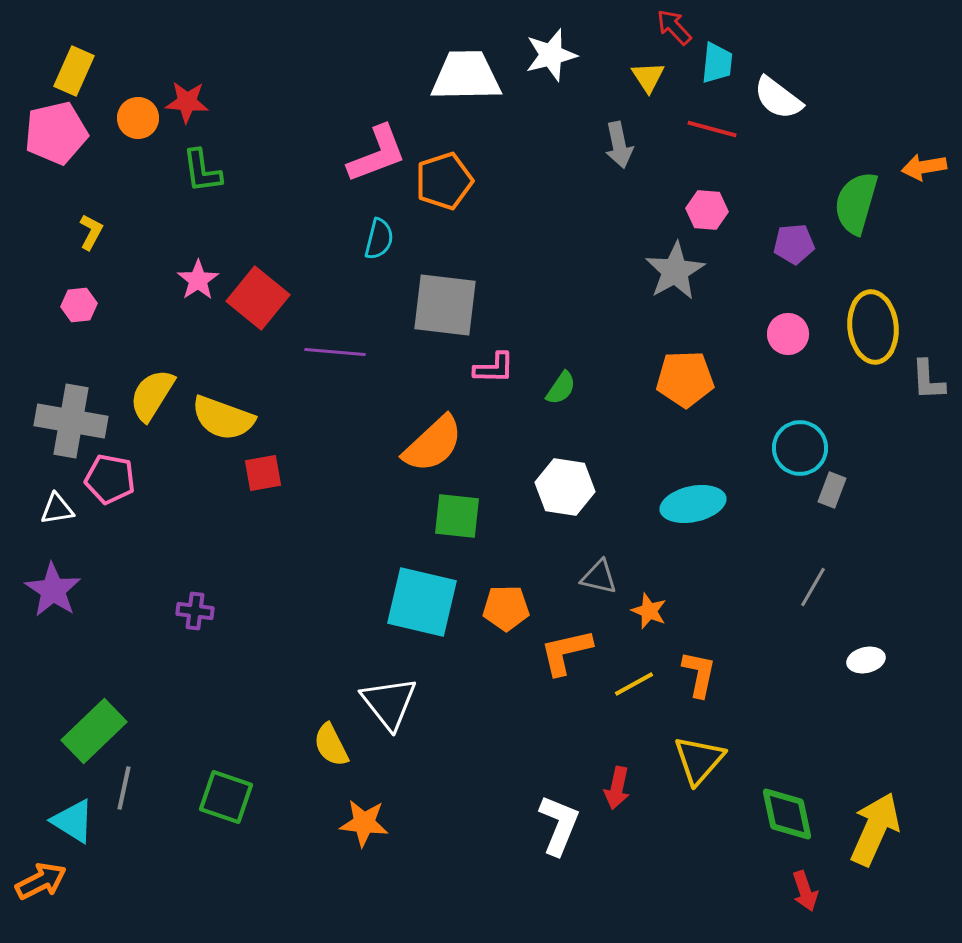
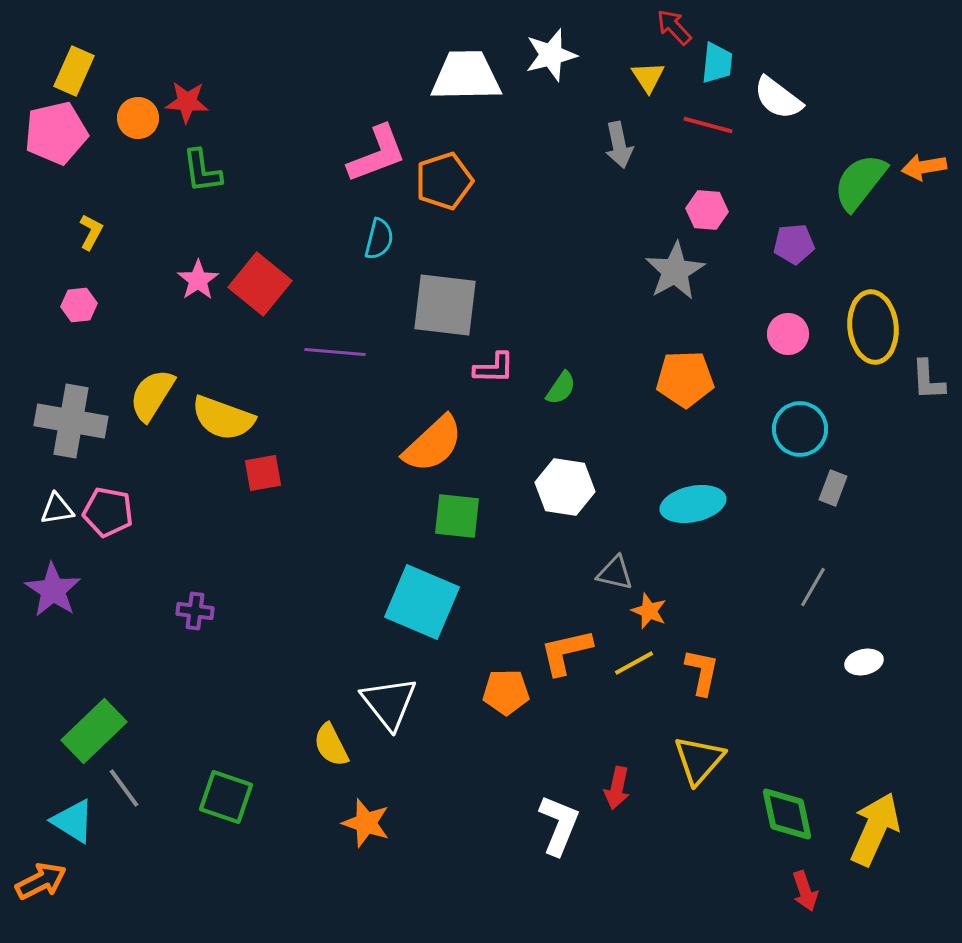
red line at (712, 129): moved 4 px left, 4 px up
green semicircle at (856, 203): moved 4 px right, 21 px up; rotated 22 degrees clockwise
red square at (258, 298): moved 2 px right, 14 px up
cyan circle at (800, 448): moved 19 px up
pink pentagon at (110, 479): moved 2 px left, 33 px down
gray rectangle at (832, 490): moved 1 px right, 2 px up
gray triangle at (599, 577): moved 16 px right, 4 px up
cyan square at (422, 602): rotated 10 degrees clockwise
orange pentagon at (506, 608): moved 84 px down
white ellipse at (866, 660): moved 2 px left, 2 px down
orange L-shape at (699, 674): moved 3 px right, 2 px up
yellow line at (634, 684): moved 21 px up
gray line at (124, 788): rotated 48 degrees counterclockwise
orange star at (364, 823): moved 2 px right; rotated 12 degrees clockwise
